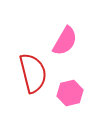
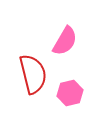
red semicircle: moved 1 px down
